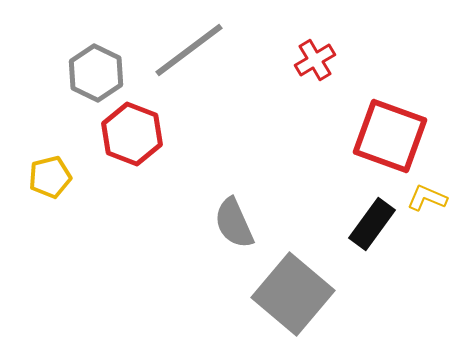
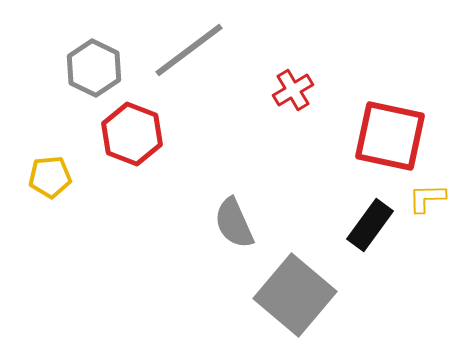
red cross: moved 22 px left, 30 px down
gray hexagon: moved 2 px left, 5 px up
red square: rotated 8 degrees counterclockwise
yellow pentagon: rotated 9 degrees clockwise
yellow L-shape: rotated 24 degrees counterclockwise
black rectangle: moved 2 px left, 1 px down
gray square: moved 2 px right, 1 px down
